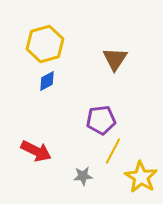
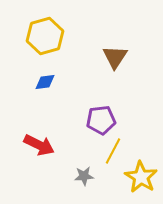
yellow hexagon: moved 8 px up
brown triangle: moved 2 px up
blue diamond: moved 2 px left, 1 px down; rotated 20 degrees clockwise
red arrow: moved 3 px right, 6 px up
gray star: moved 1 px right
